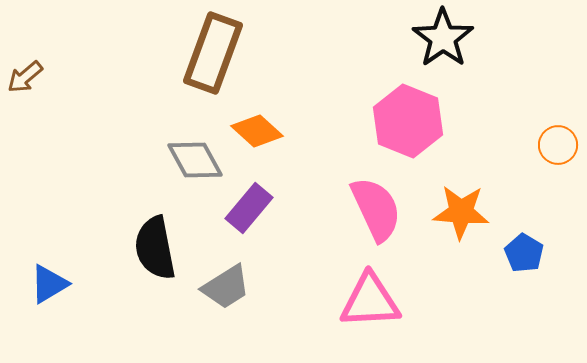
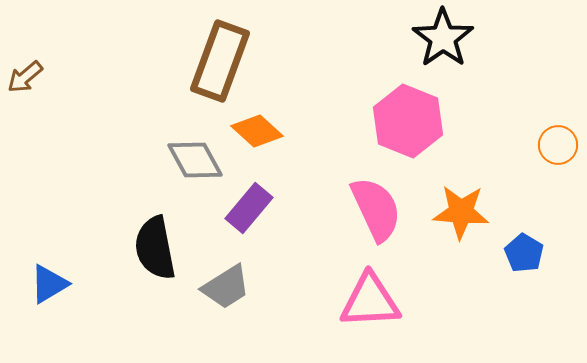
brown rectangle: moved 7 px right, 8 px down
